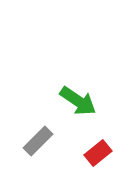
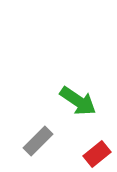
red rectangle: moved 1 px left, 1 px down
